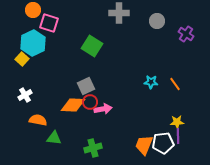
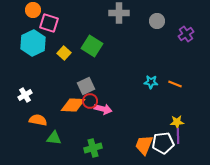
purple cross: rotated 21 degrees clockwise
yellow square: moved 42 px right, 6 px up
orange line: rotated 32 degrees counterclockwise
red circle: moved 1 px up
pink arrow: rotated 24 degrees clockwise
